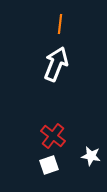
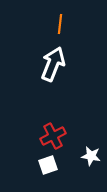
white arrow: moved 3 px left
red cross: rotated 25 degrees clockwise
white square: moved 1 px left
